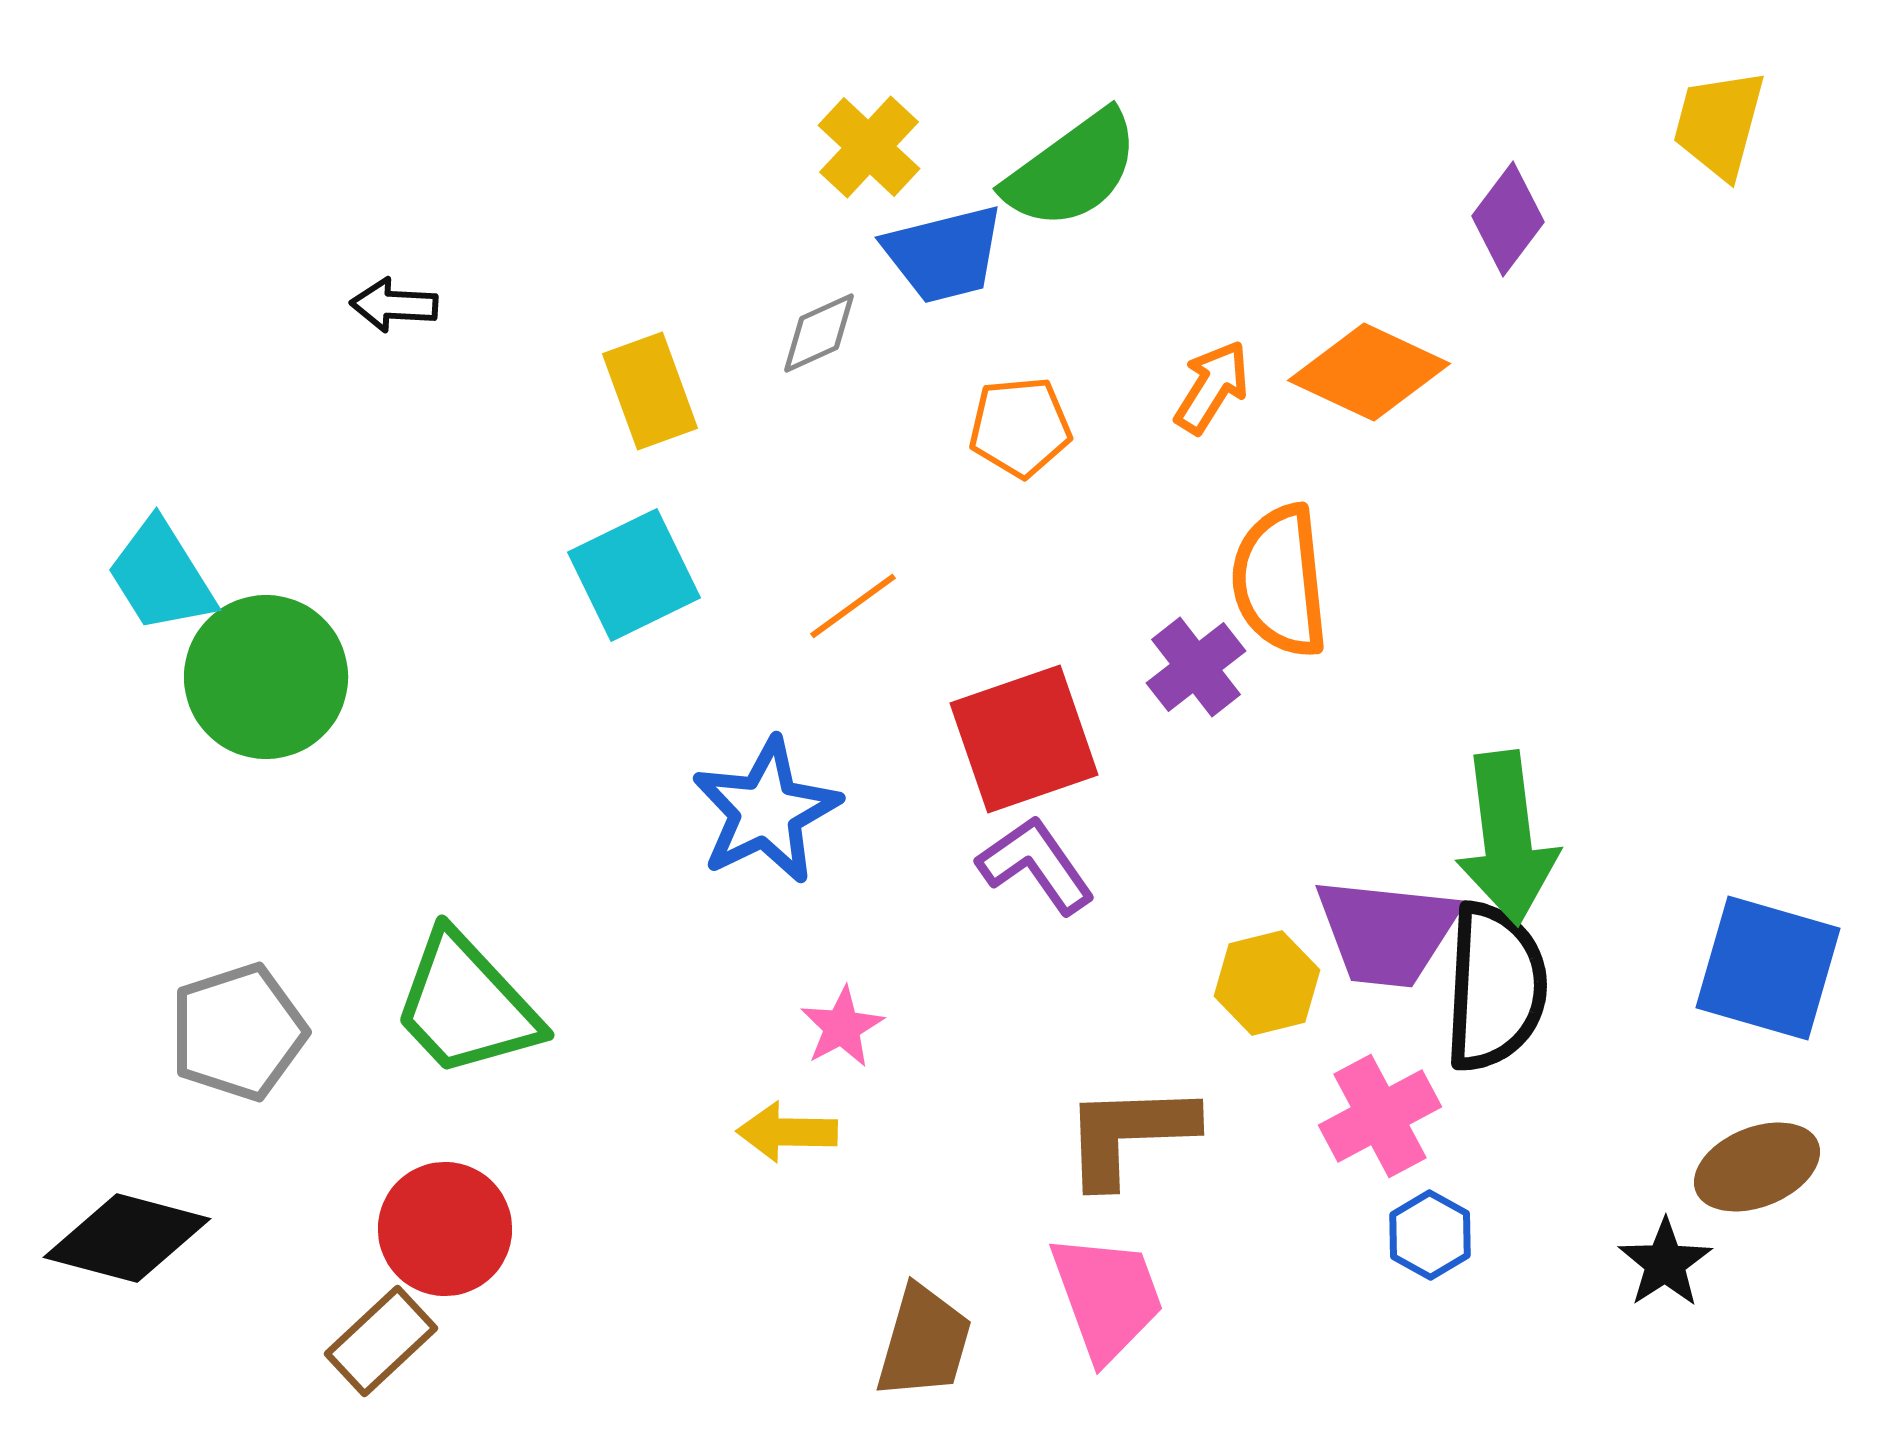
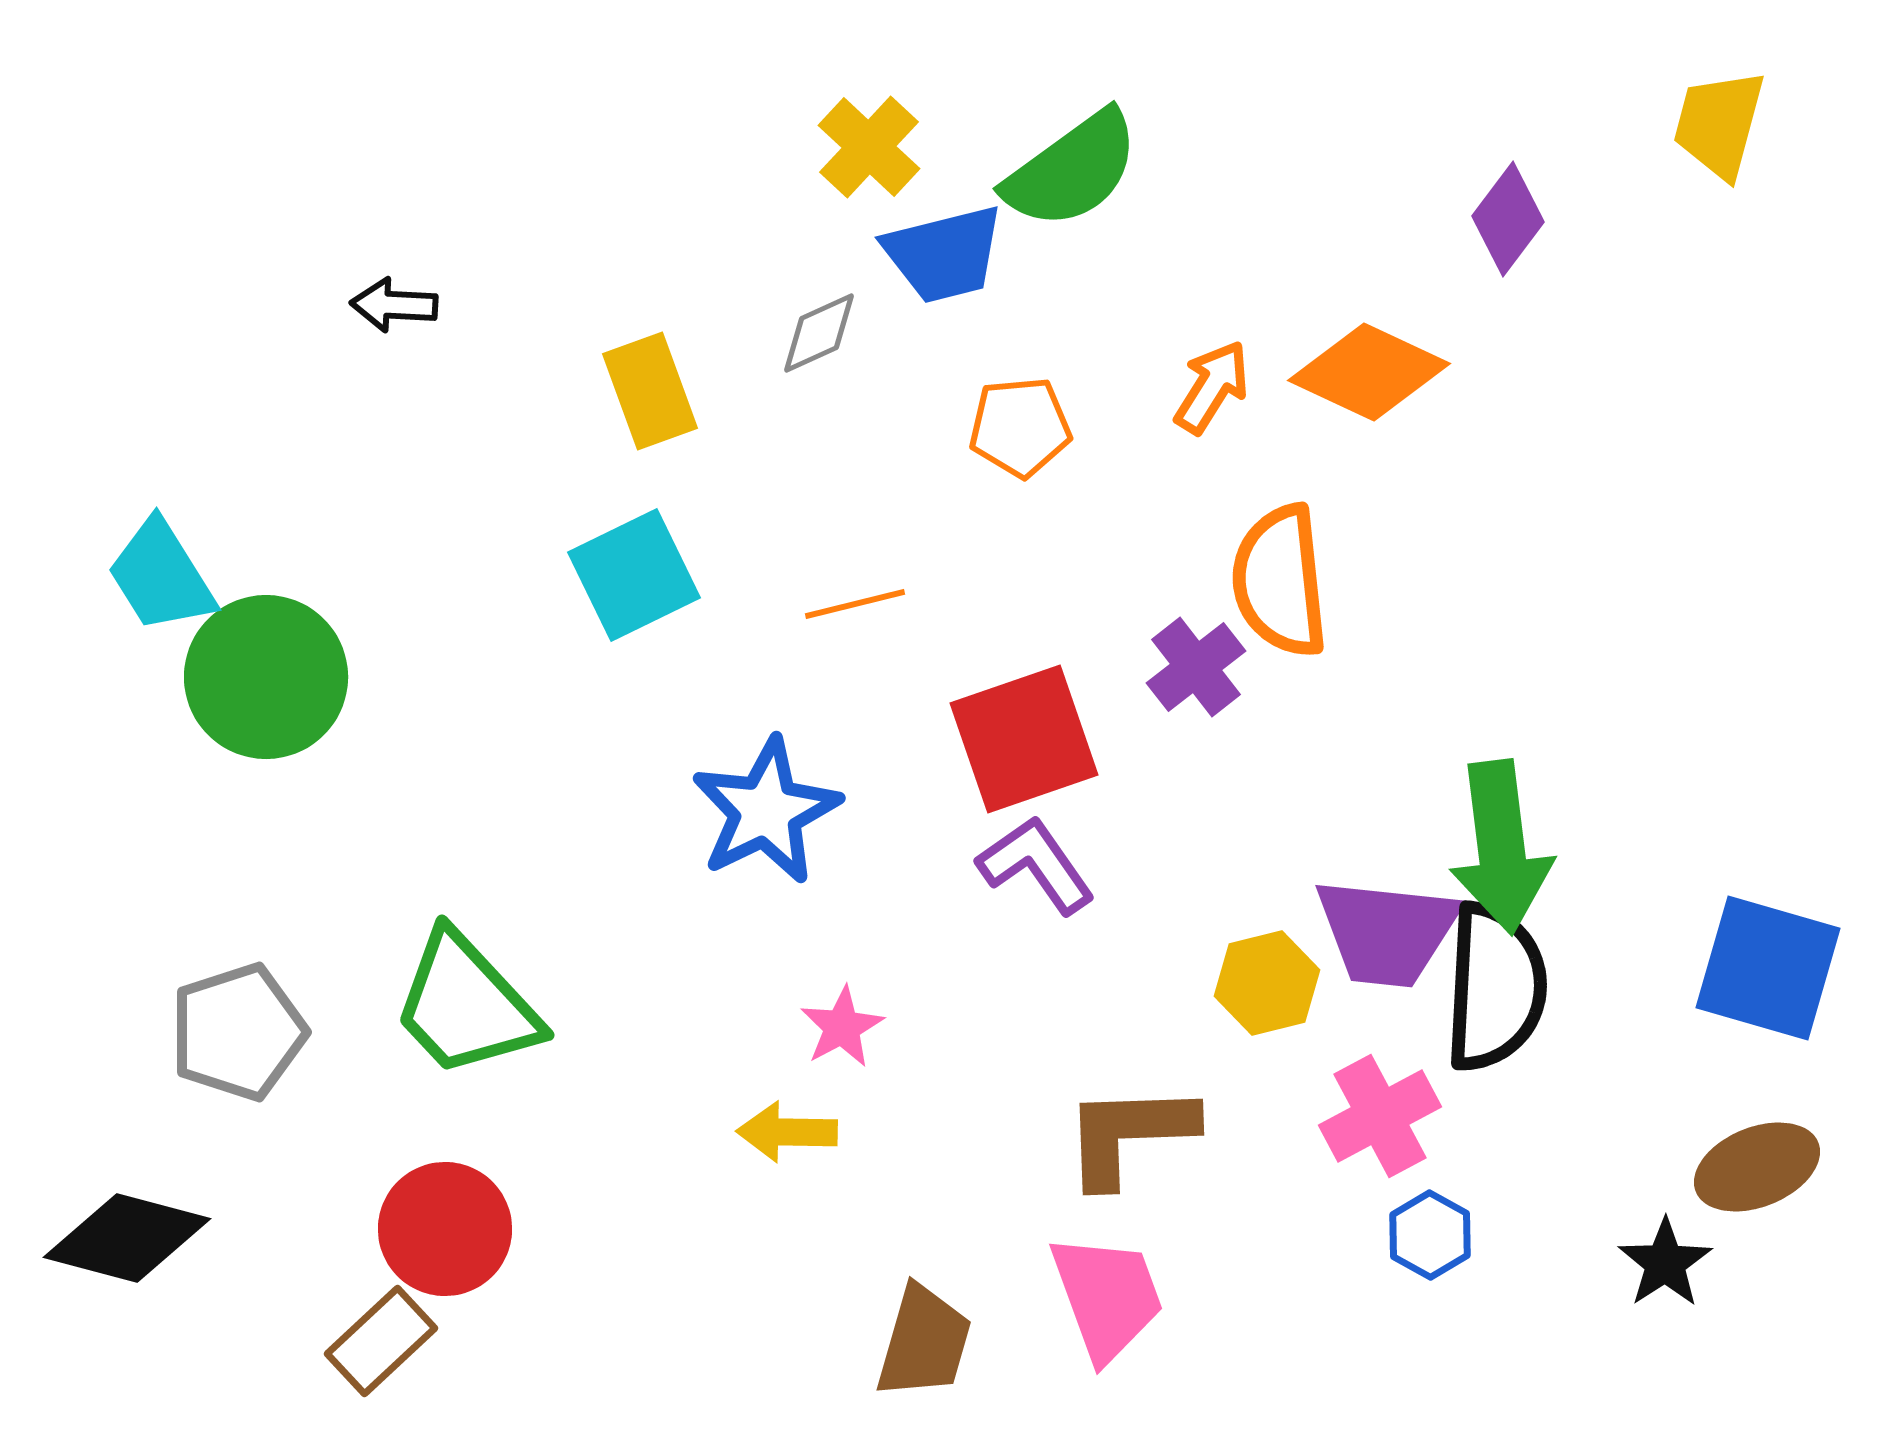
orange line: moved 2 px right, 2 px up; rotated 22 degrees clockwise
green arrow: moved 6 px left, 9 px down
